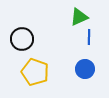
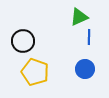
black circle: moved 1 px right, 2 px down
